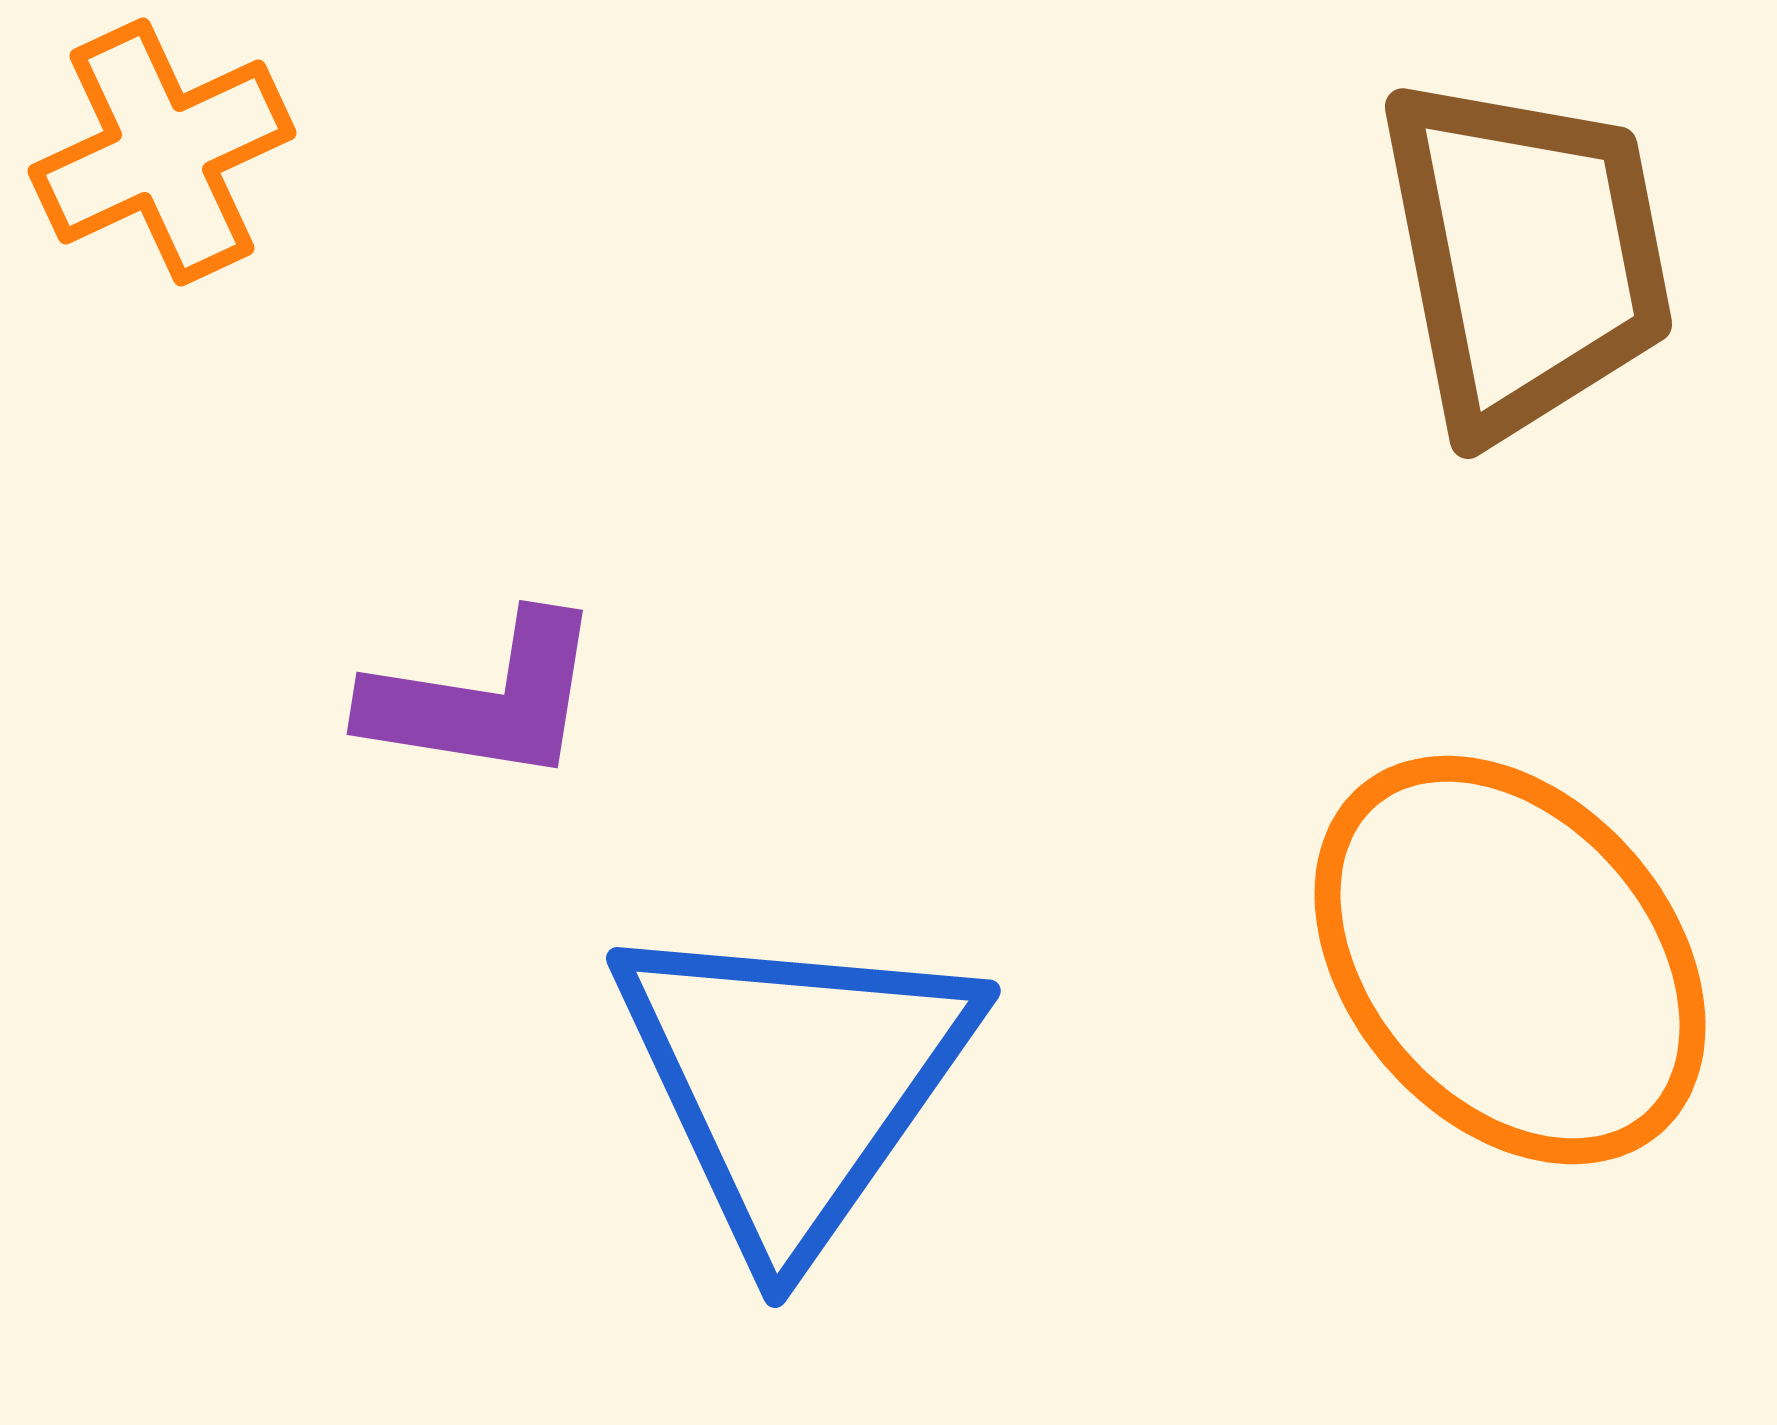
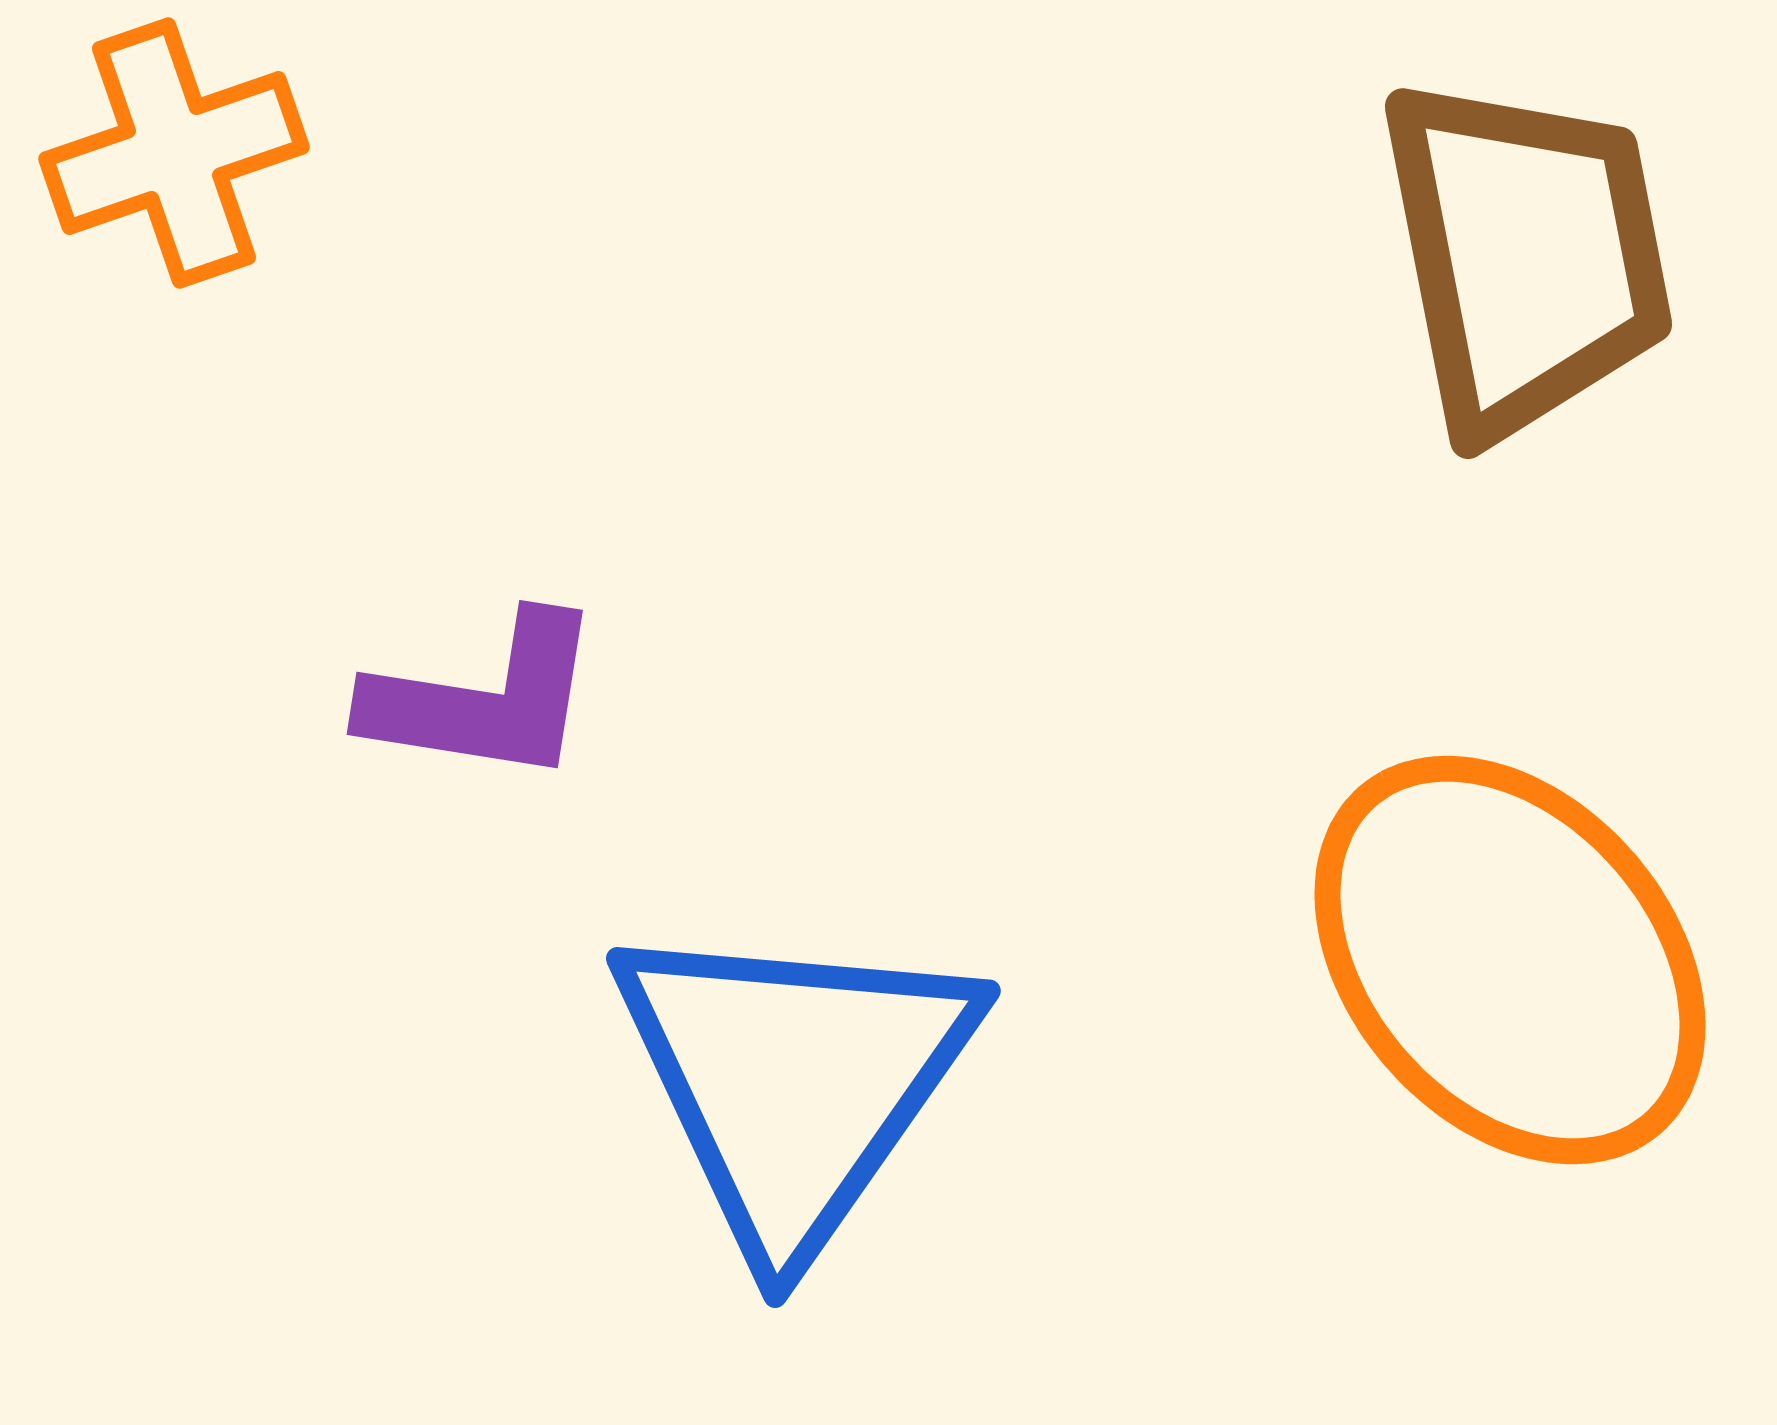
orange cross: moved 12 px right, 1 px down; rotated 6 degrees clockwise
